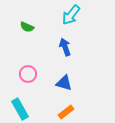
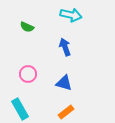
cyan arrow: rotated 115 degrees counterclockwise
